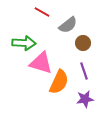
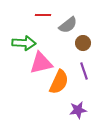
red line: moved 1 px right, 3 px down; rotated 28 degrees counterclockwise
pink triangle: rotated 30 degrees counterclockwise
purple star: moved 7 px left, 11 px down
